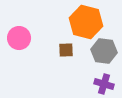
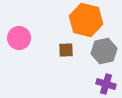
orange hexagon: moved 2 px up
gray hexagon: rotated 20 degrees counterclockwise
purple cross: moved 2 px right
